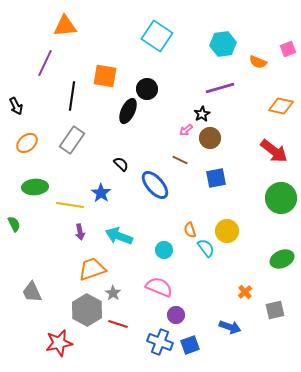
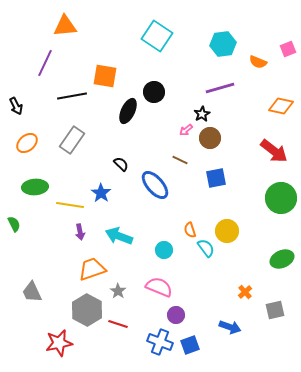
black circle at (147, 89): moved 7 px right, 3 px down
black line at (72, 96): rotated 72 degrees clockwise
gray star at (113, 293): moved 5 px right, 2 px up
